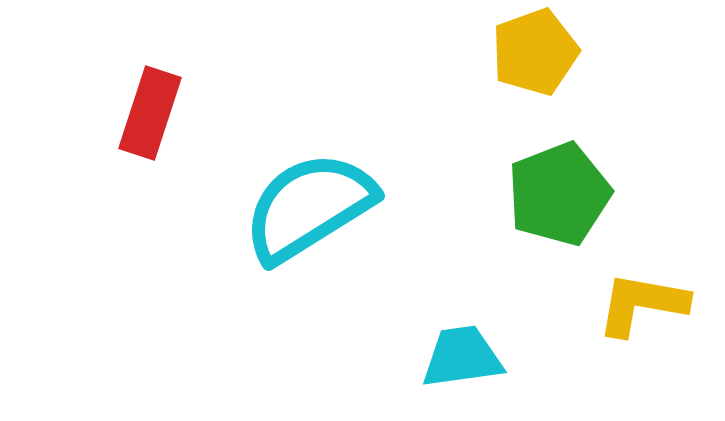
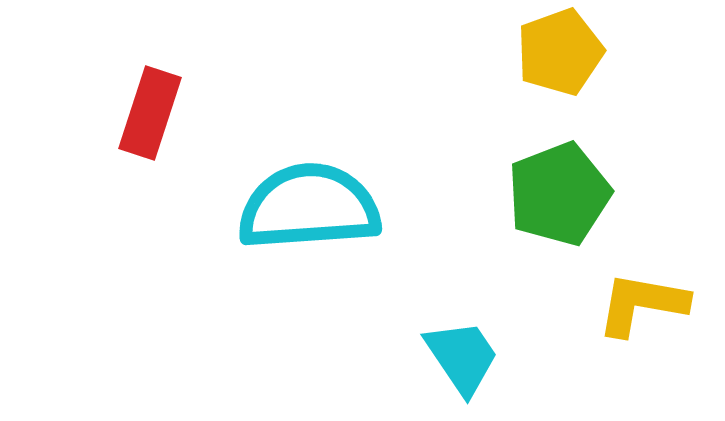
yellow pentagon: moved 25 px right
cyan semicircle: rotated 28 degrees clockwise
cyan trapezoid: rotated 64 degrees clockwise
